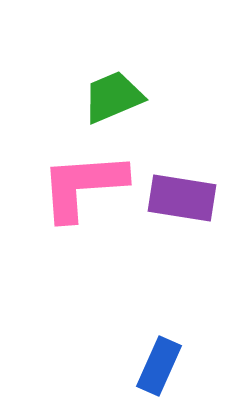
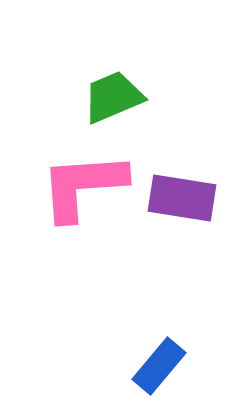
blue rectangle: rotated 16 degrees clockwise
